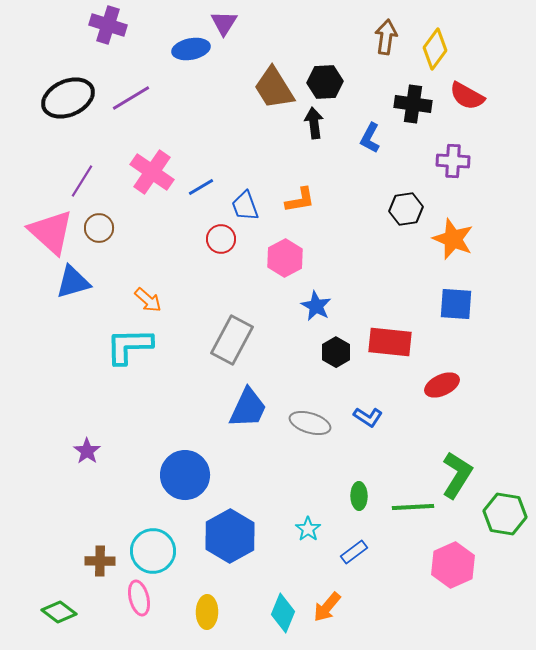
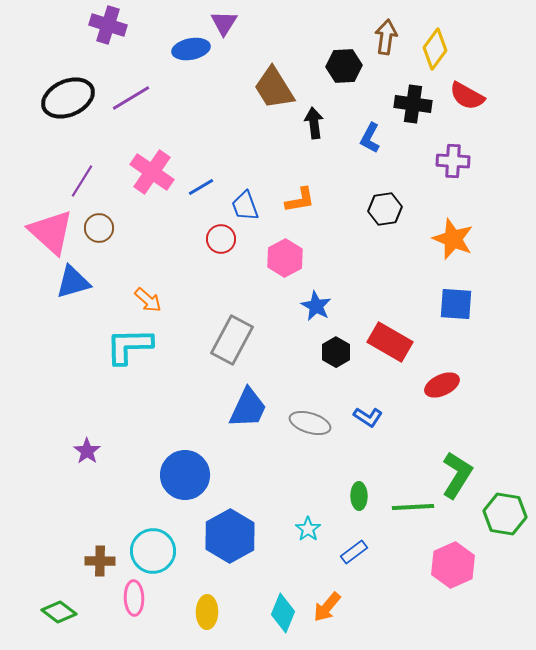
black hexagon at (325, 82): moved 19 px right, 16 px up
black hexagon at (406, 209): moved 21 px left
red rectangle at (390, 342): rotated 24 degrees clockwise
pink ellipse at (139, 598): moved 5 px left; rotated 12 degrees clockwise
